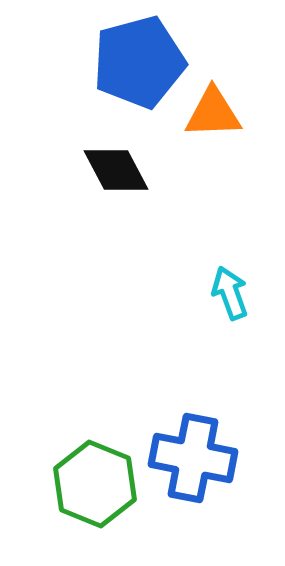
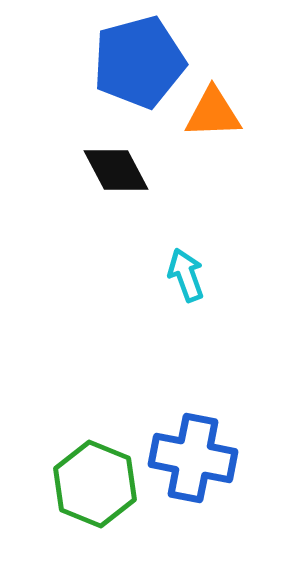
cyan arrow: moved 44 px left, 18 px up
